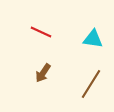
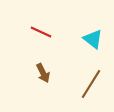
cyan triangle: rotated 30 degrees clockwise
brown arrow: rotated 60 degrees counterclockwise
